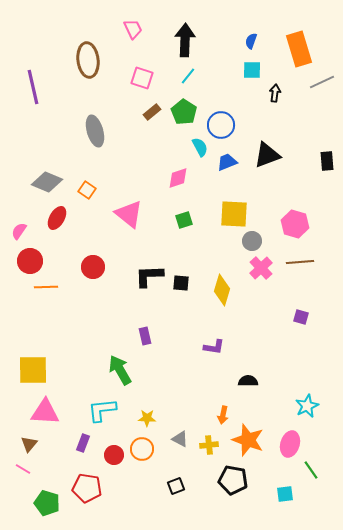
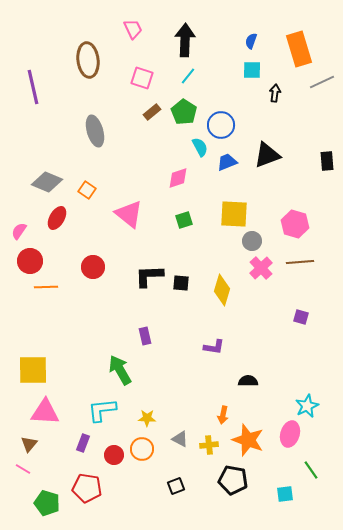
pink ellipse at (290, 444): moved 10 px up
